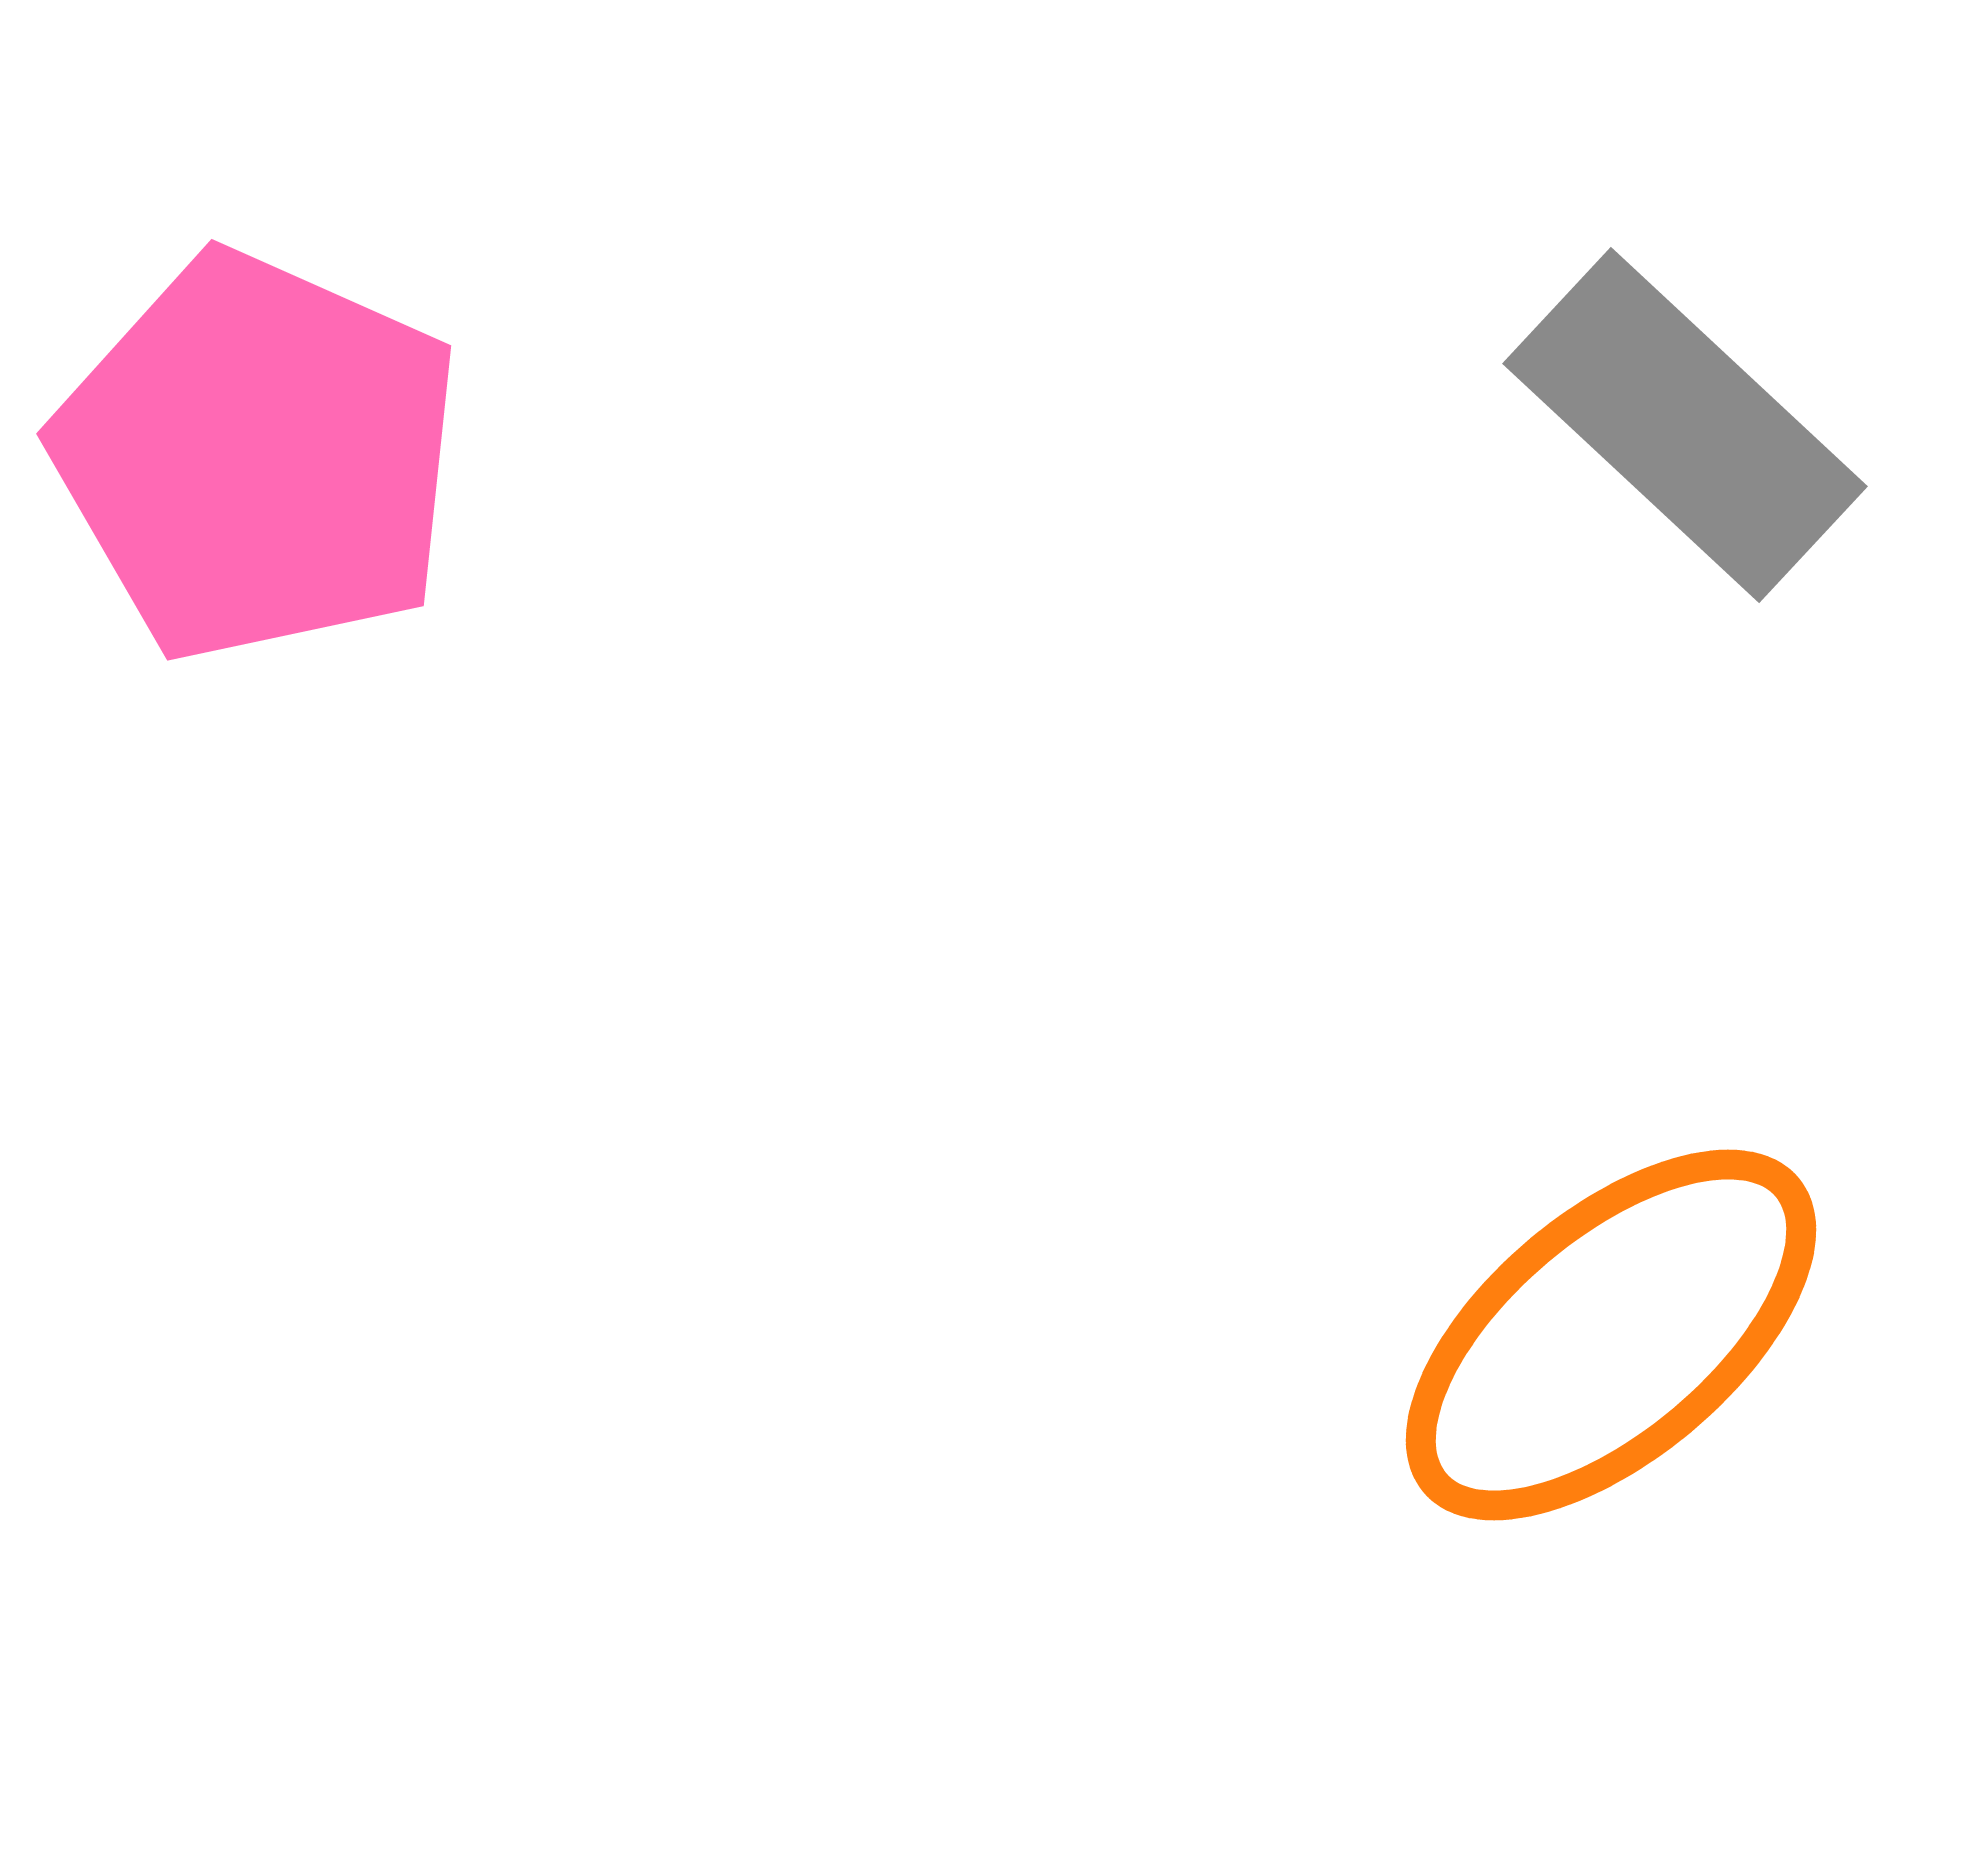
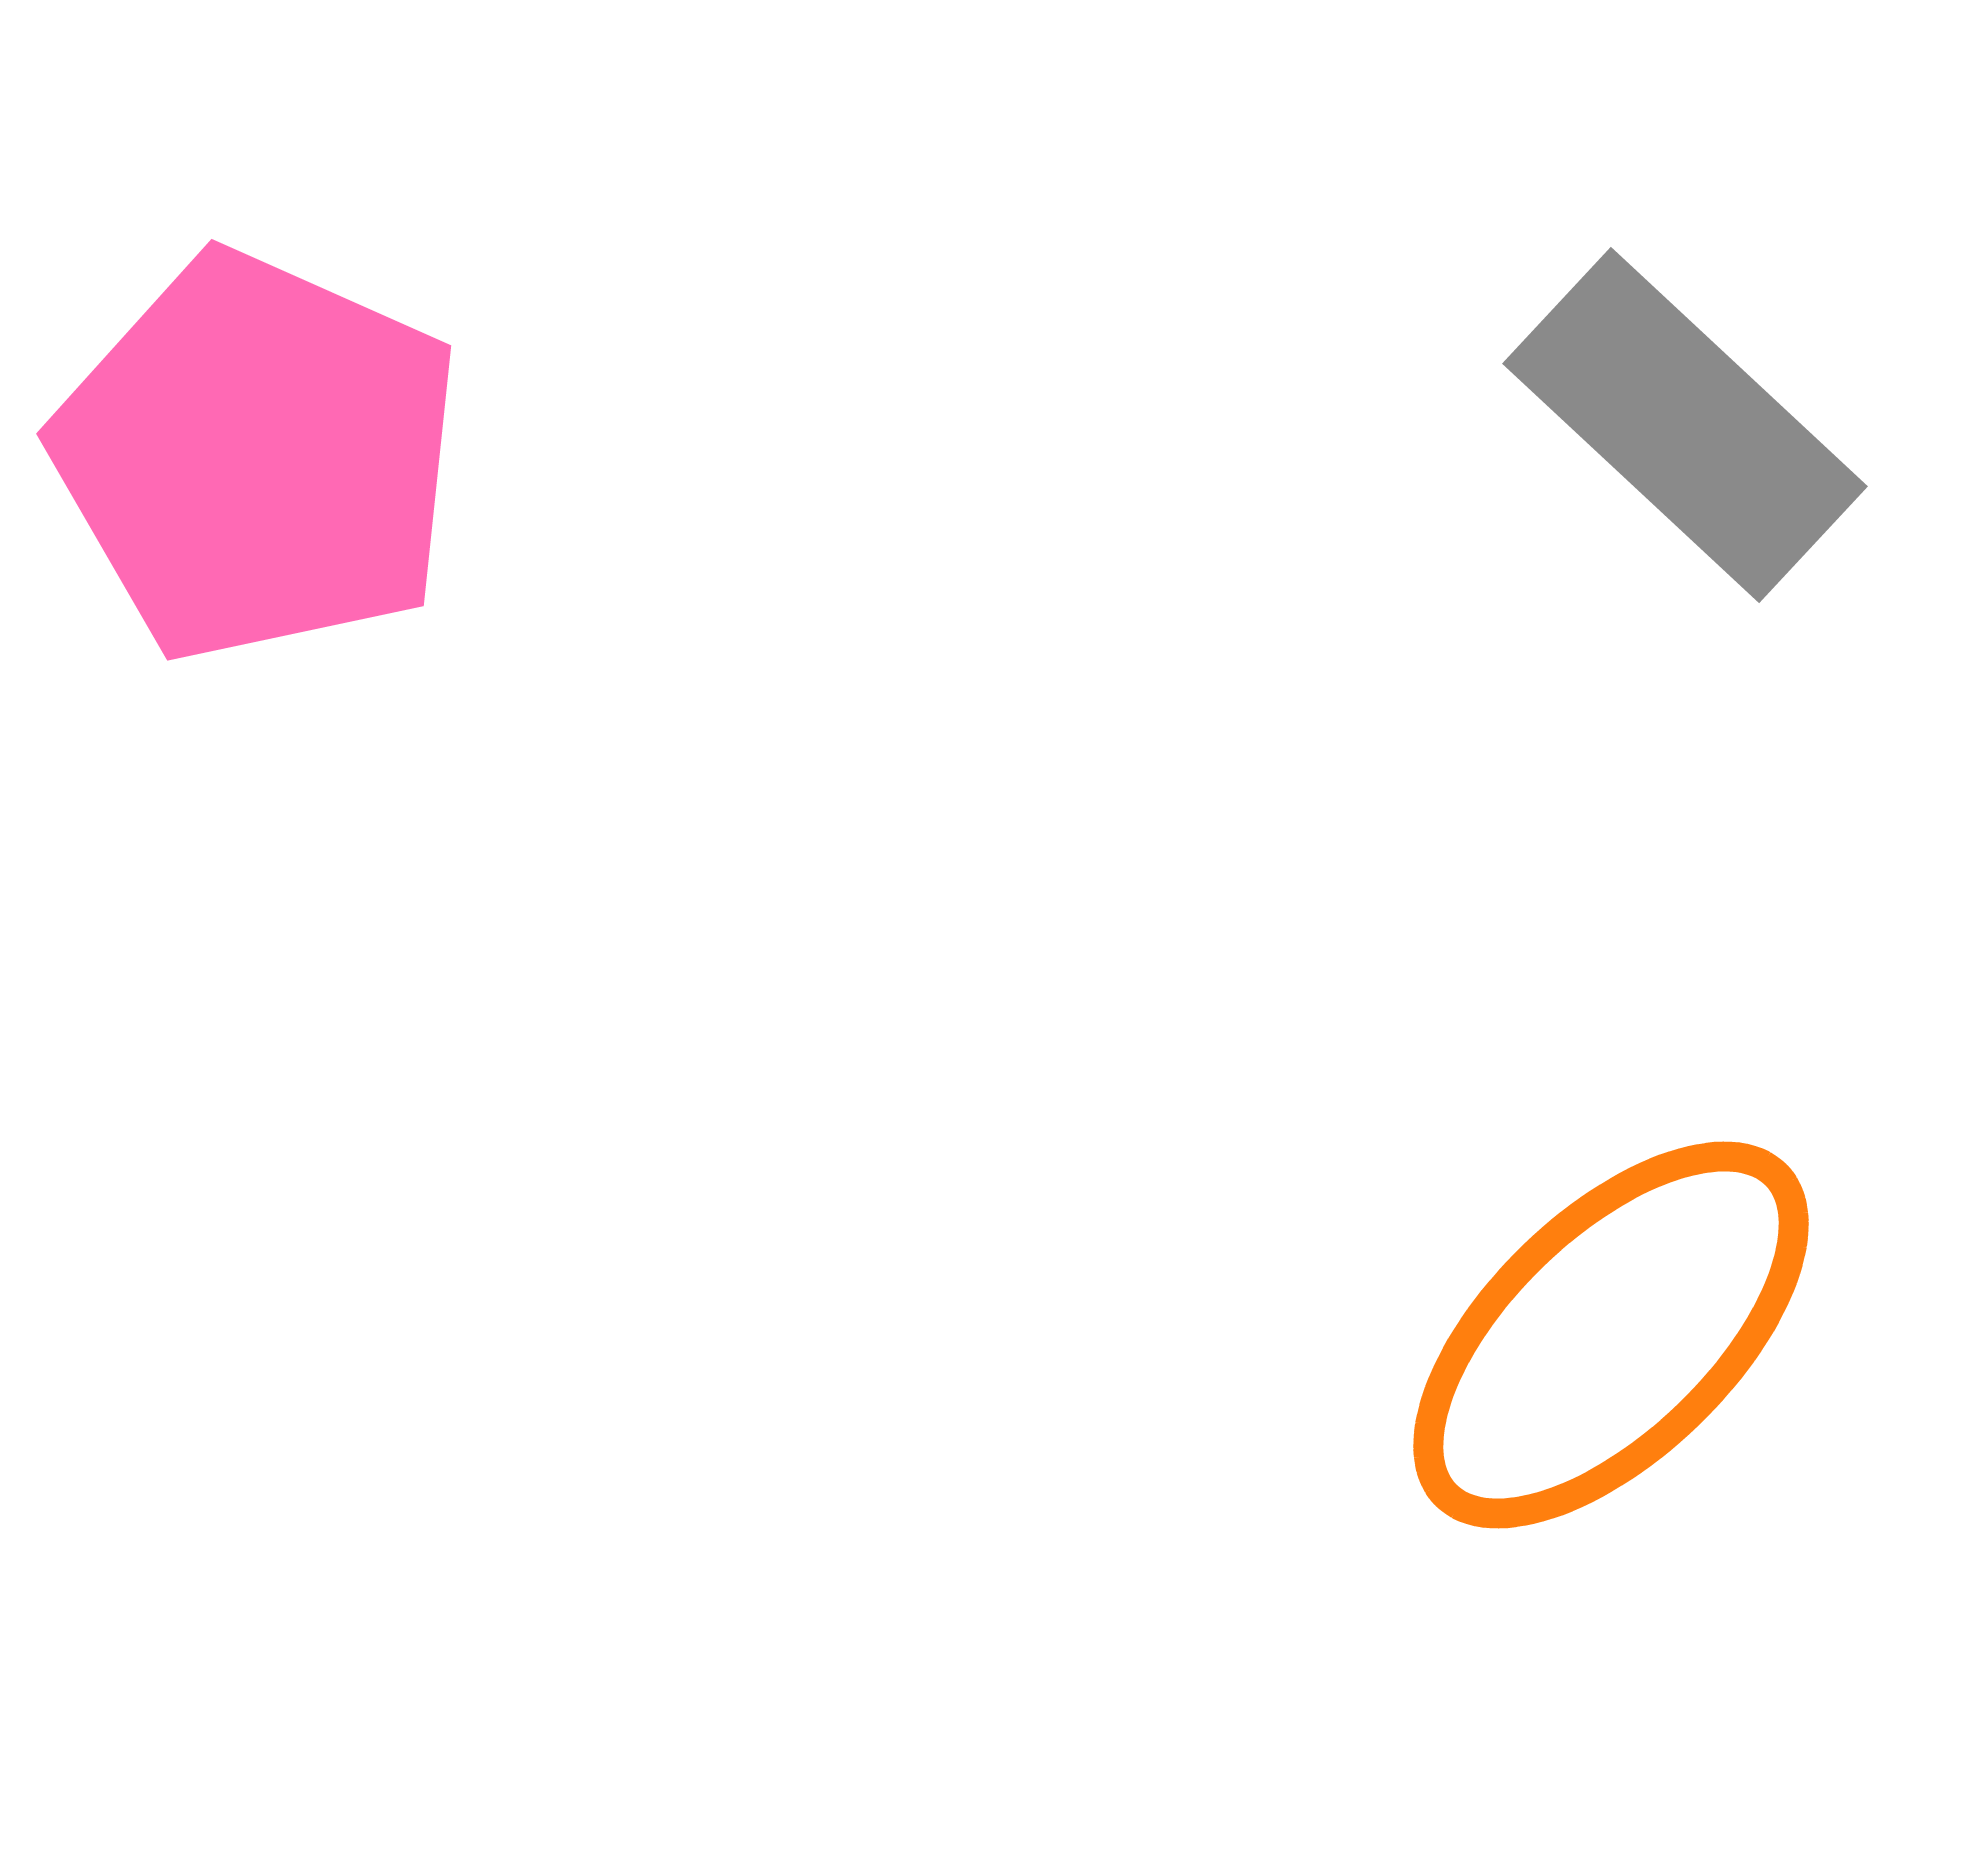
orange ellipse: rotated 4 degrees counterclockwise
